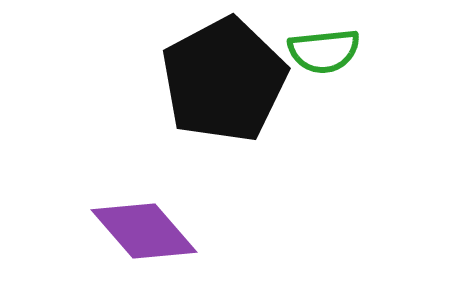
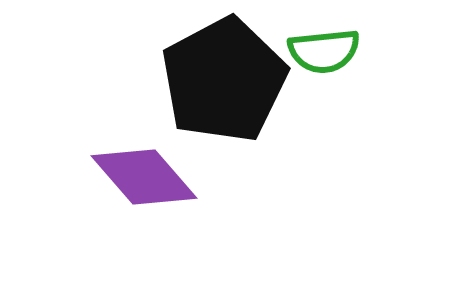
purple diamond: moved 54 px up
